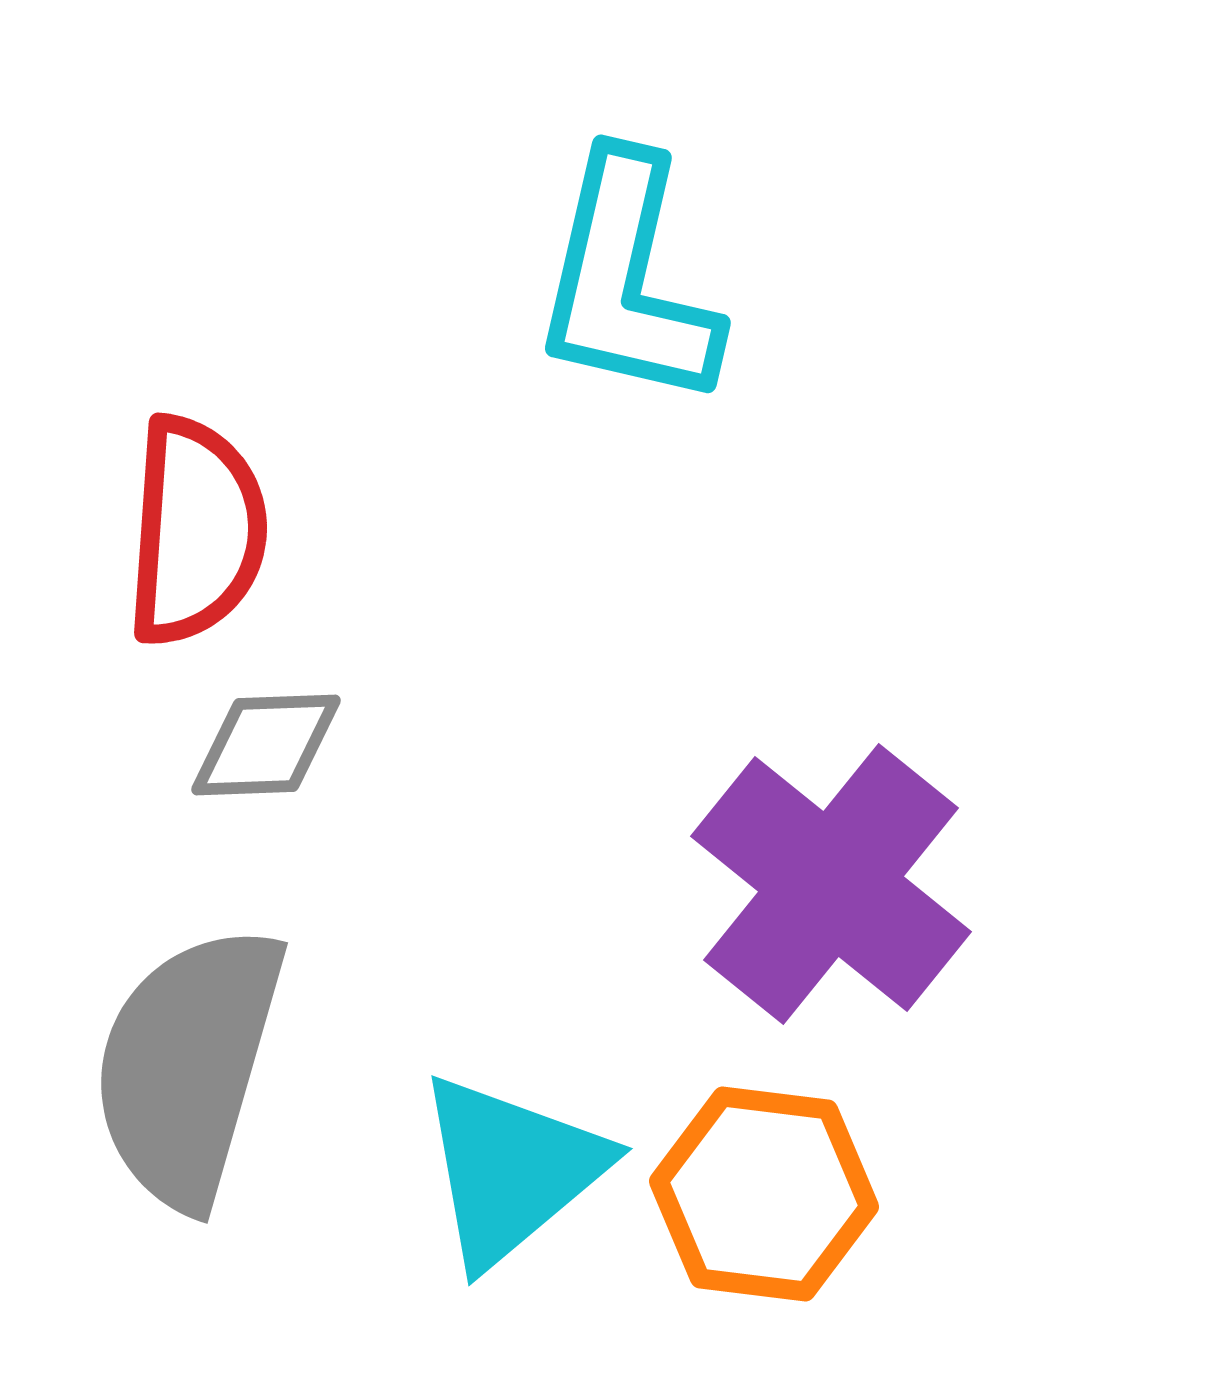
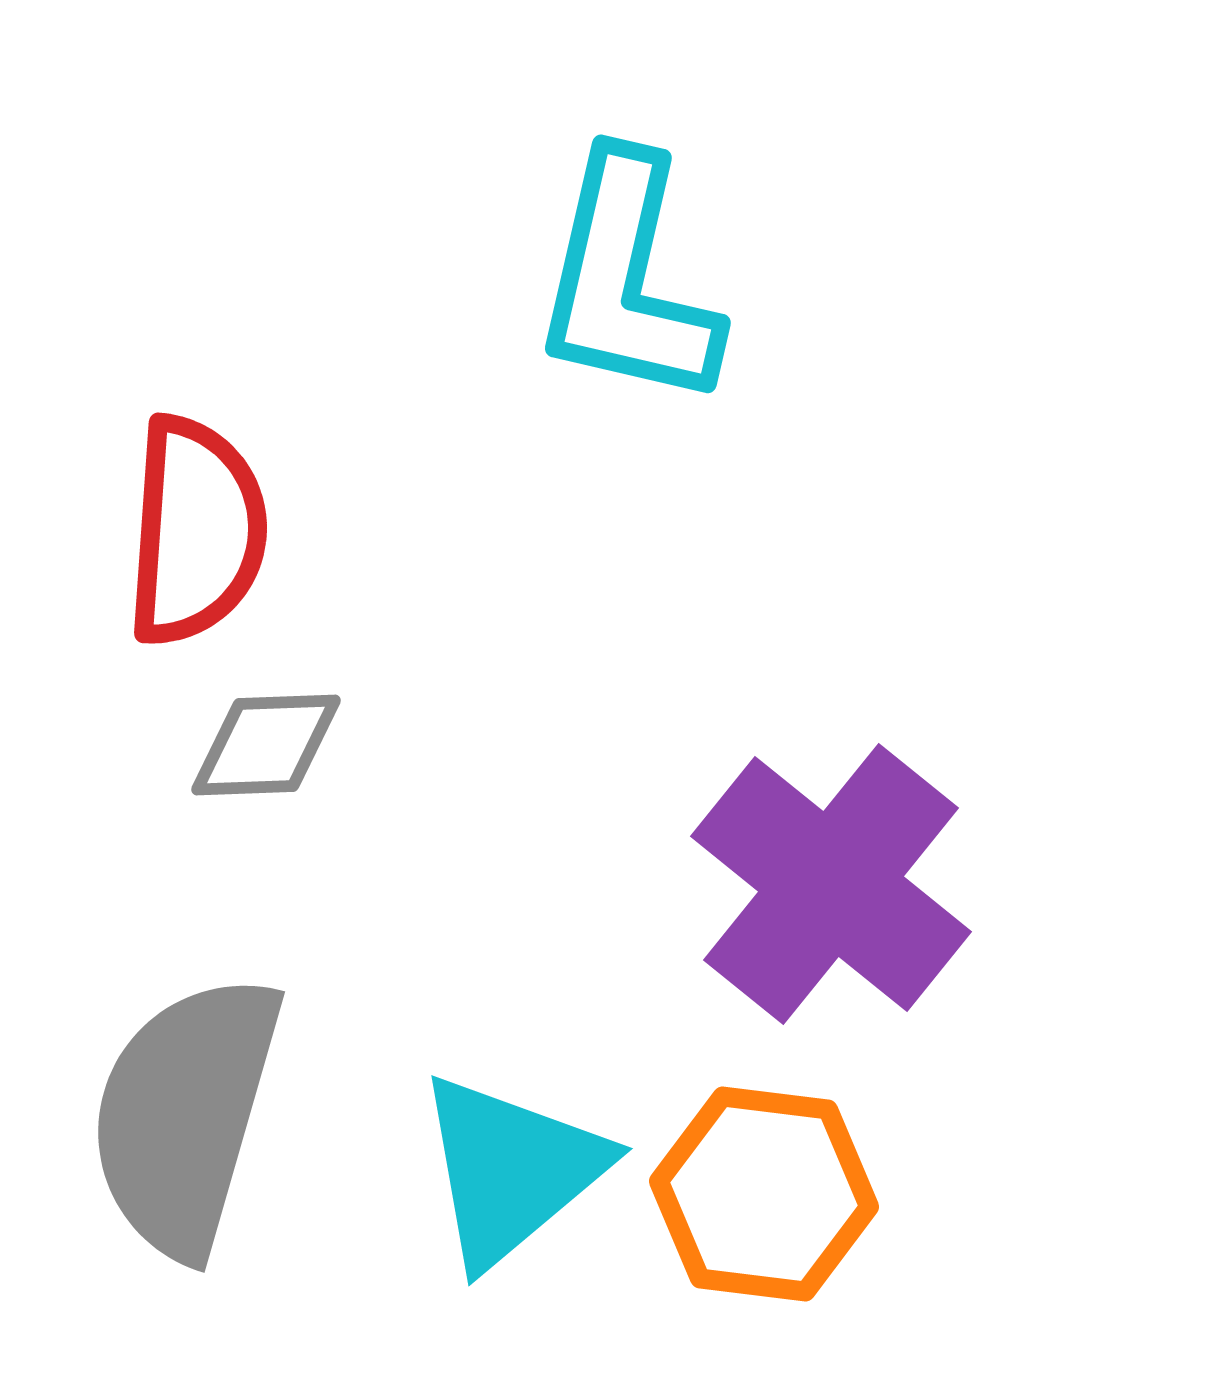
gray semicircle: moved 3 px left, 49 px down
